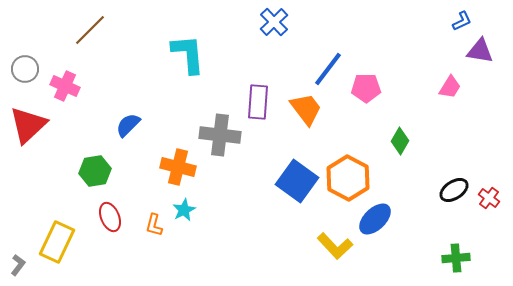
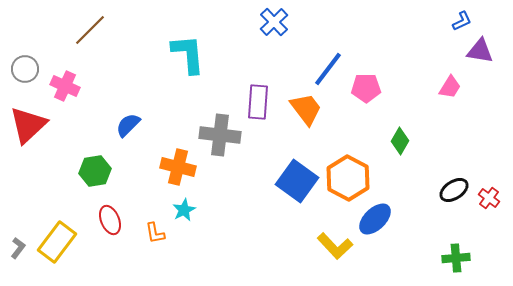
red ellipse: moved 3 px down
orange L-shape: moved 1 px right, 8 px down; rotated 25 degrees counterclockwise
yellow rectangle: rotated 12 degrees clockwise
gray L-shape: moved 17 px up
